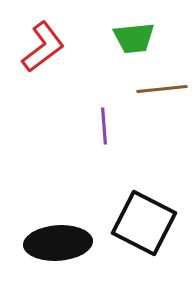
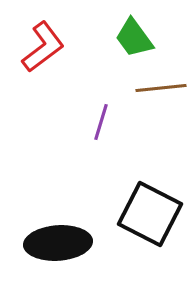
green trapezoid: rotated 60 degrees clockwise
brown line: moved 1 px left, 1 px up
purple line: moved 3 px left, 4 px up; rotated 21 degrees clockwise
black square: moved 6 px right, 9 px up
